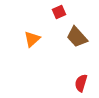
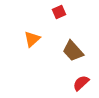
brown trapezoid: moved 4 px left, 14 px down
red semicircle: rotated 30 degrees clockwise
